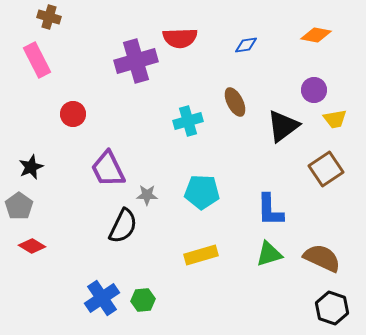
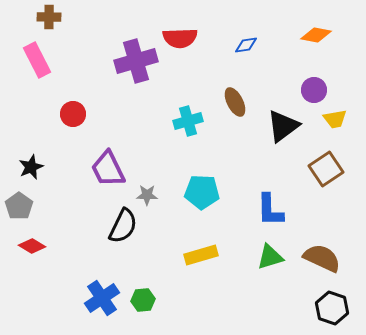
brown cross: rotated 15 degrees counterclockwise
green triangle: moved 1 px right, 3 px down
